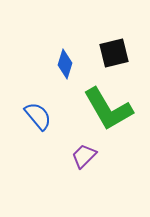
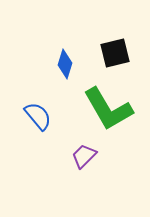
black square: moved 1 px right
